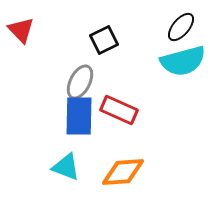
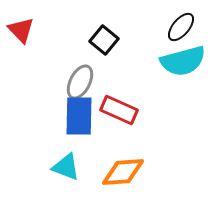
black square: rotated 24 degrees counterclockwise
